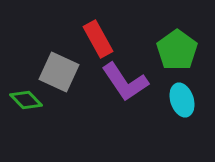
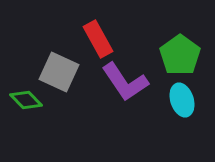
green pentagon: moved 3 px right, 5 px down
